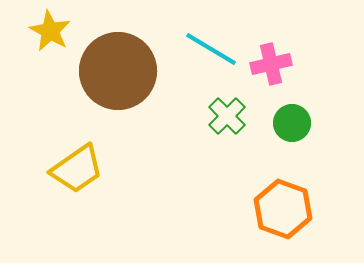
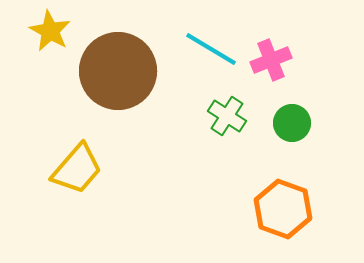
pink cross: moved 4 px up; rotated 9 degrees counterclockwise
green cross: rotated 12 degrees counterclockwise
yellow trapezoid: rotated 14 degrees counterclockwise
